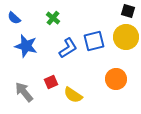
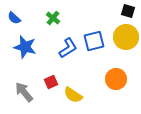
blue star: moved 1 px left, 1 px down
